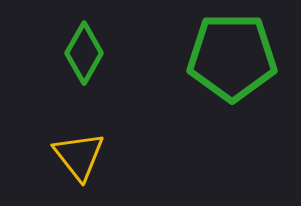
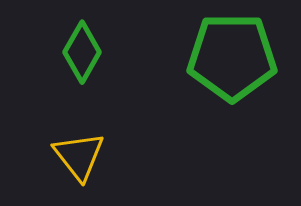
green diamond: moved 2 px left, 1 px up
